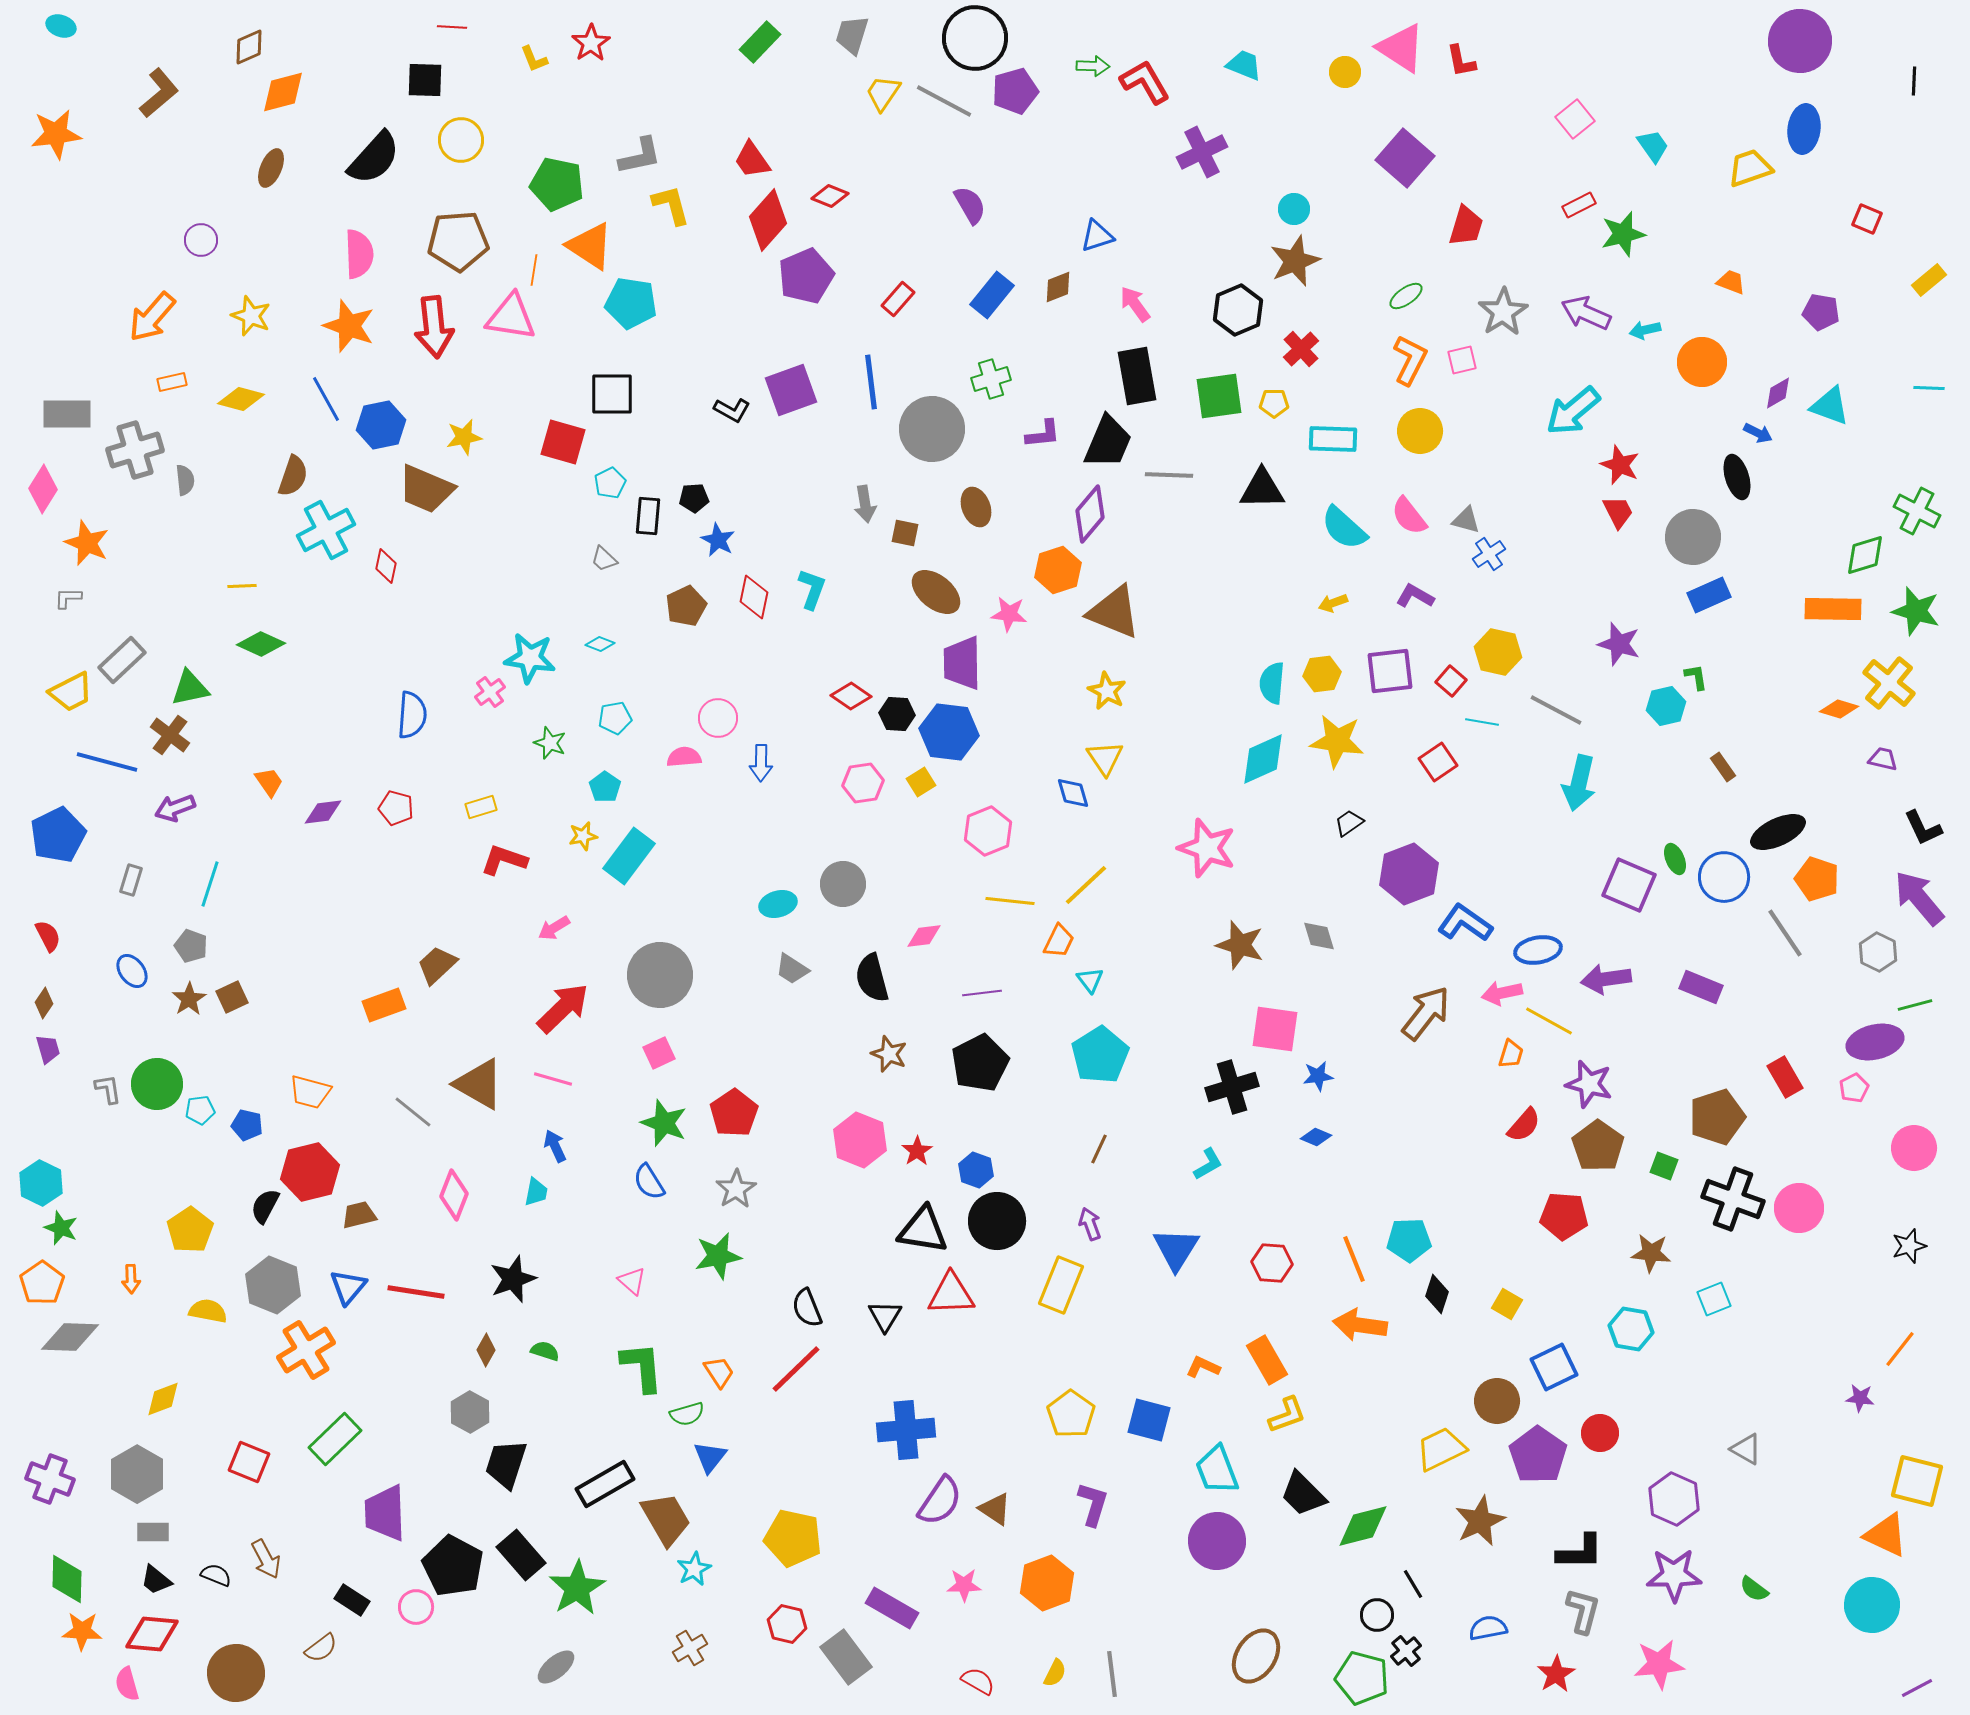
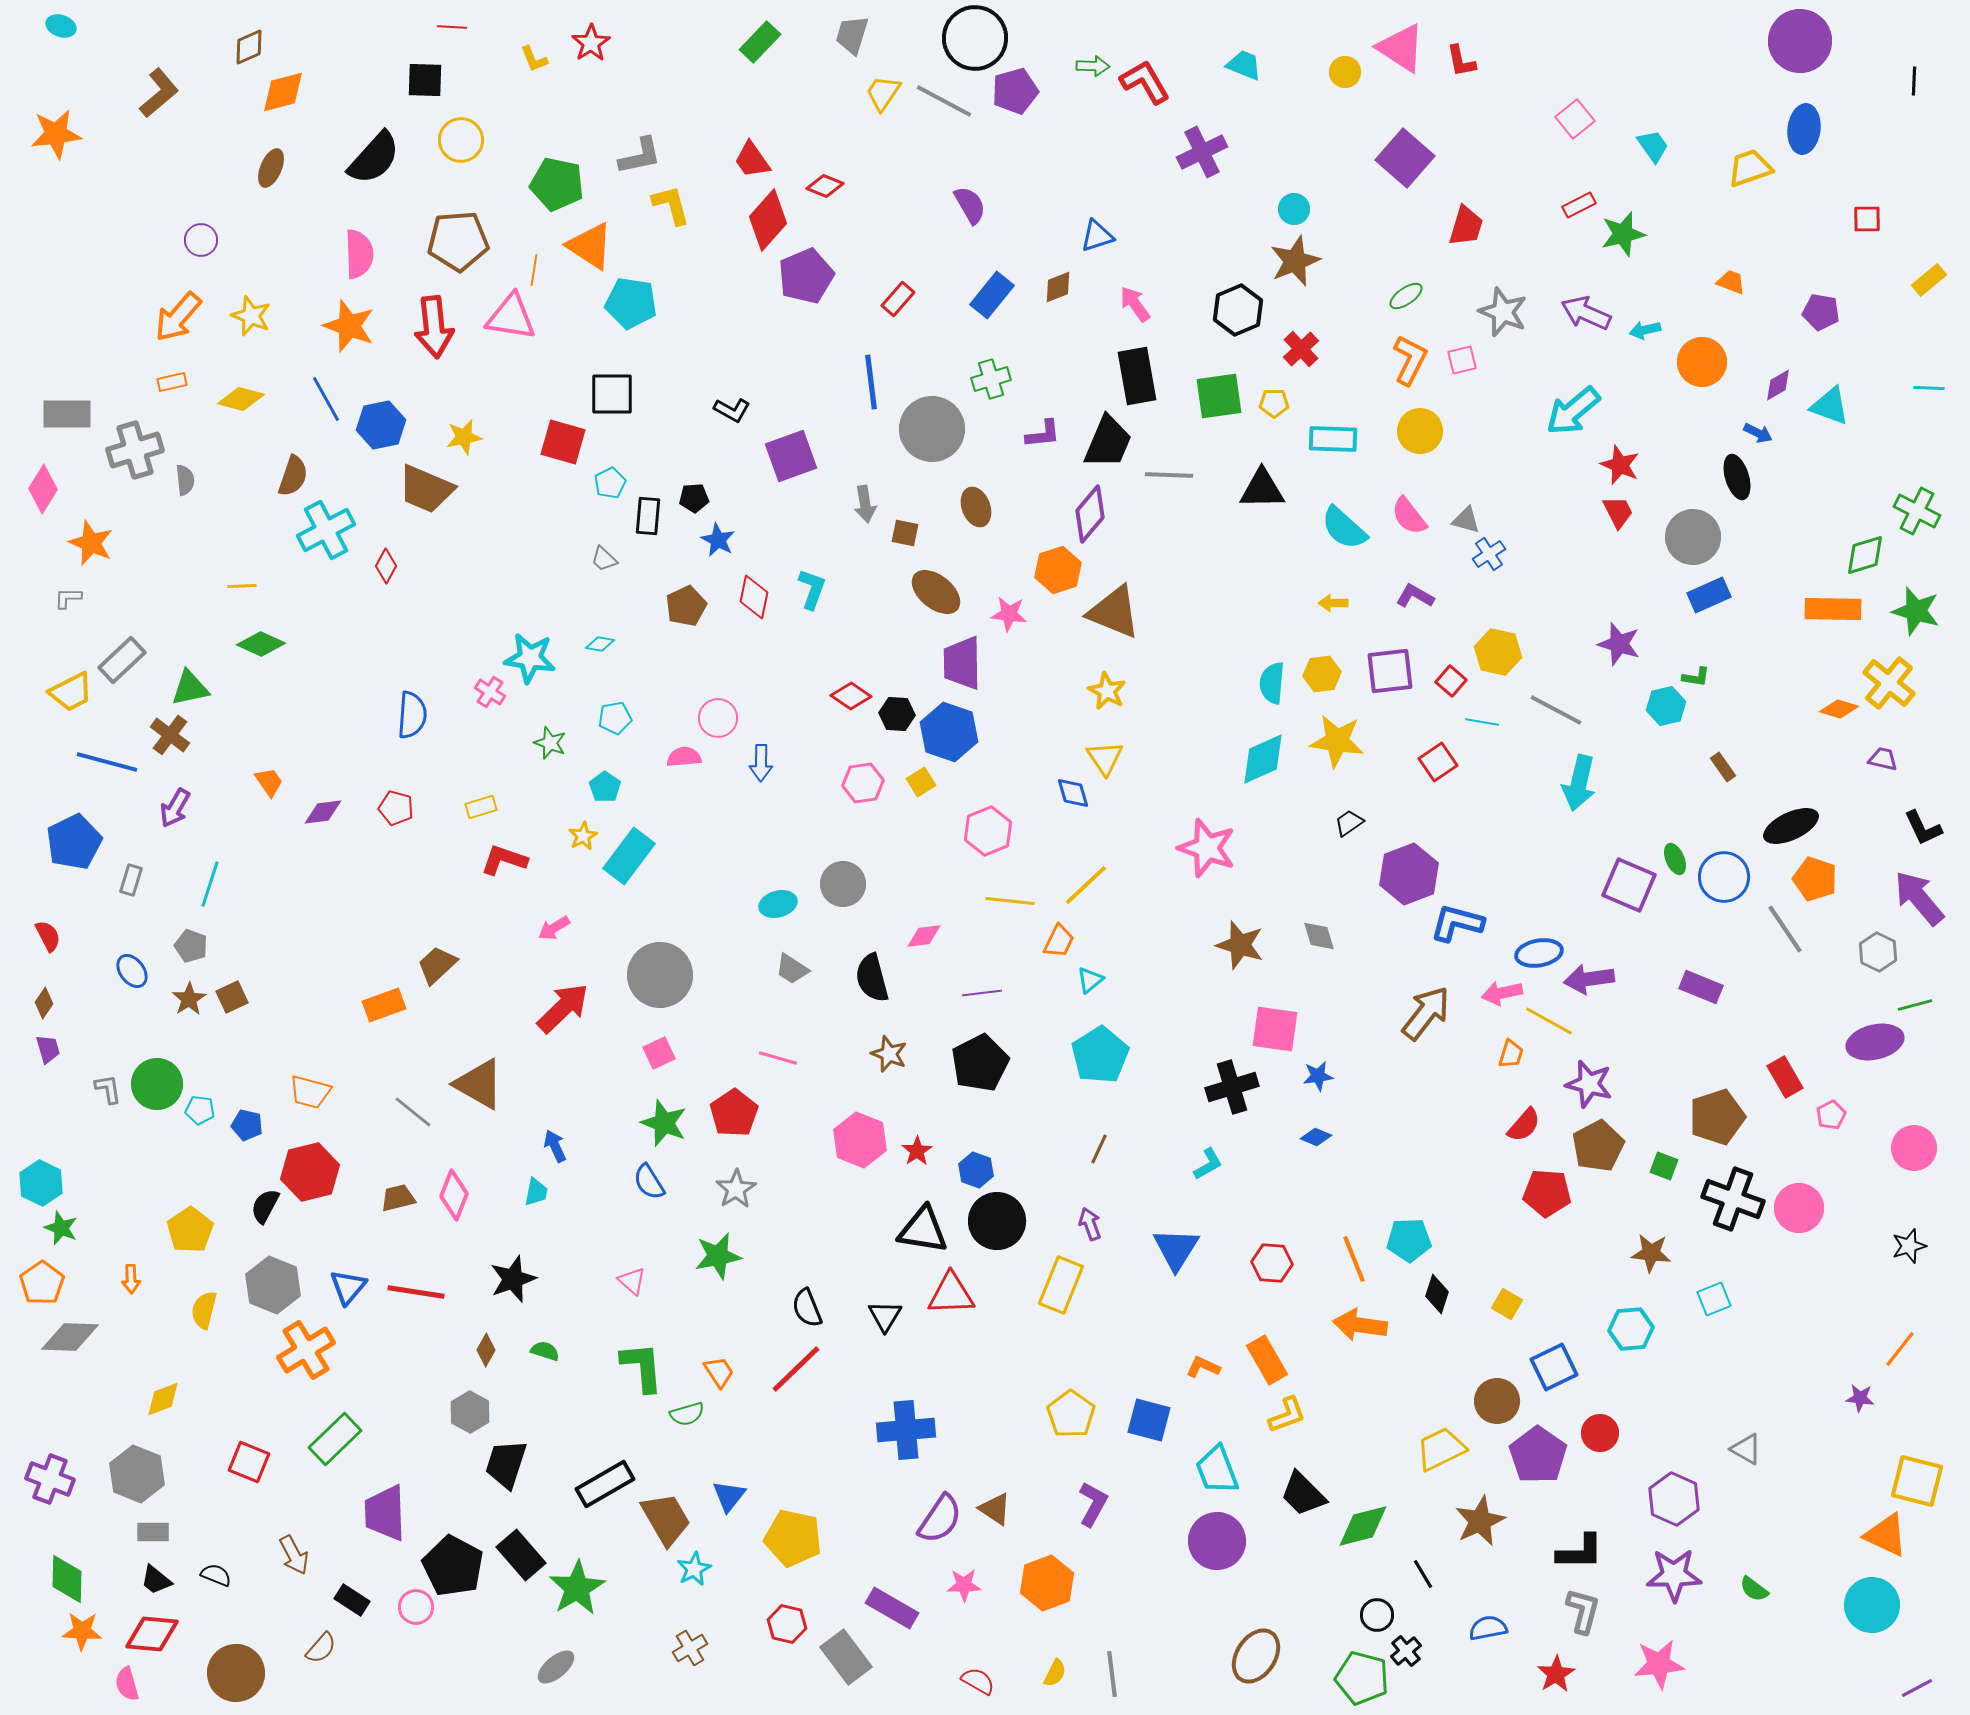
red diamond at (830, 196): moved 5 px left, 10 px up
red square at (1867, 219): rotated 24 degrees counterclockwise
gray star at (1503, 312): rotated 18 degrees counterclockwise
orange arrow at (152, 317): moved 26 px right
purple square at (791, 390): moved 66 px down
purple diamond at (1778, 393): moved 8 px up
orange star at (87, 543): moved 4 px right
red diamond at (386, 566): rotated 16 degrees clockwise
yellow arrow at (1333, 603): rotated 20 degrees clockwise
cyan diamond at (600, 644): rotated 12 degrees counterclockwise
green L-shape at (1696, 677): rotated 108 degrees clockwise
pink cross at (490, 692): rotated 20 degrees counterclockwise
blue hexagon at (949, 732): rotated 12 degrees clockwise
purple arrow at (175, 808): rotated 39 degrees counterclockwise
black ellipse at (1778, 832): moved 13 px right, 6 px up
blue pentagon at (58, 835): moved 16 px right, 7 px down
yellow star at (583, 836): rotated 16 degrees counterclockwise
orange pentagon at (1817, 879): moved 2 px left
blue L-shape at (1465, 923): moved 8 px left; rotated 20 degrees counterclockwise
gray line at (1785, 933): moved 4 px up
blue ellipse at (1538, 950): moved 1 px right, 3 px down
purple arrow at (1606, 979): moved 17 px left
cyan triangle at (1090, 980): rotated 28 degrees clockwise
pink line at (553, 1079): moved 225 px right, 21 px up
pink pentagon at (1854, 1088): moved 23 px left, 27 px down
cyan pentagon at (200, 1110): rotated 16 degrees clockwise
brown pentagon at (1598, 1146): rotated 9 degrees clockwise
brown trapezoid at (359, 1215): moved 39 px right, 17 px up
red pentagon at (1564, 1216): moved 17 px left, 23 px up
yellow semicircle at (208, 1311): moved 4 px left, 1 px up; rotated 87 degrees counterclockwise
cyan hexagon at (1631, 1329): rotated 15 degrees counterclockwise
blue triangle at (710, 1457): moved 19 px right, 39 px down
gray hexagon at (137, 1474): rotated 8 degrees counterclockwise
purple semicircle at (940, 1501): moved 18 px down
purple L-shape at (1093, 1504): rotated 12 degrees clockwise
brown arrow at (266, 1559): moved 28 px right, 4 px up
black line at (1413, 1584): moved 10 px right, 10 px up
brown semicircle at (321, 1648): rotated 12 degrees counterclockwise
